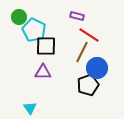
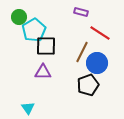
purple rectangle: moved 4 px right, 4 px up
cyan pentagon: rotated 15 degrees clockwise
red line: moved 11 px right, 2 px up
blue circle: moved 5 px up
cyan triangle: moved 2 px left
